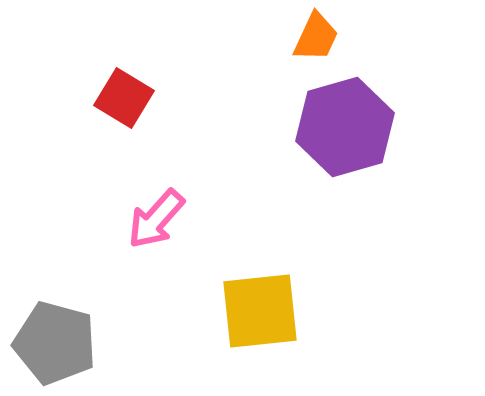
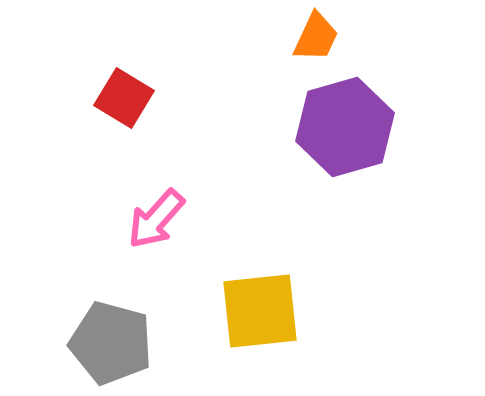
gray pentagon: moved 56 px right
